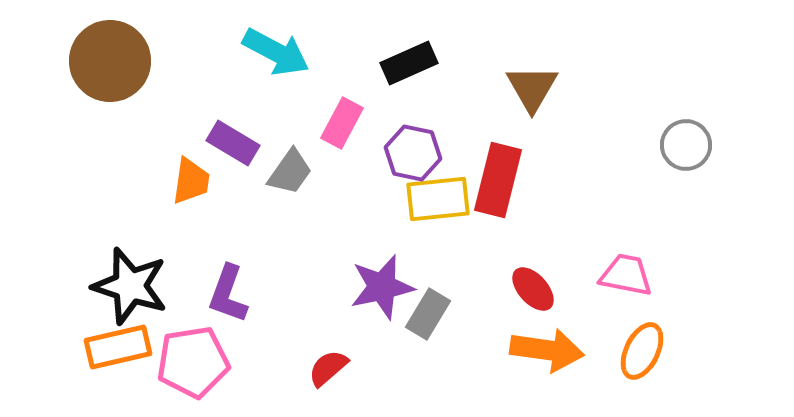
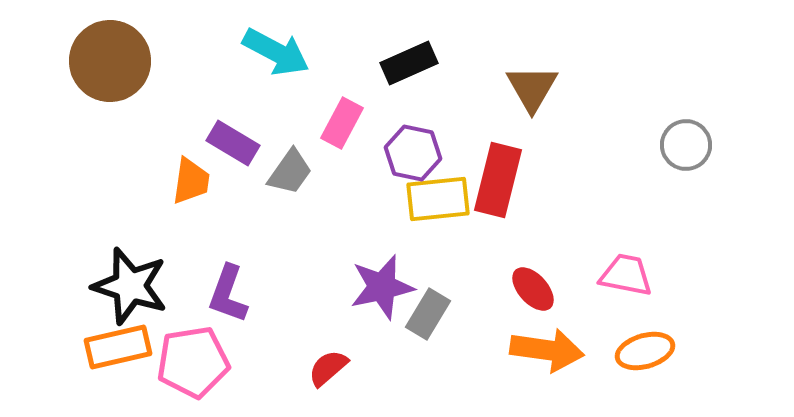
orange ellipse: moved 3 px right; rotated 48 degrees clockwise
